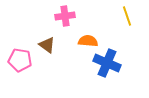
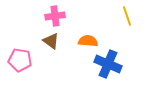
pink cross: moved 10 px left
brown triangle: moved 4 px right, 4 px up
blue cross: moved 1 px right, 1 px down
